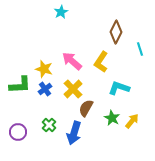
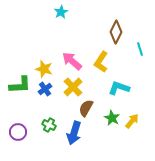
yellow cross: moved 2 px up
green cross: rotated 16 degrees counterclockwise
